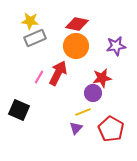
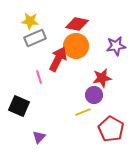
red arrow: moved 14 px up
pink line: rotated 48 degrees counterclockwise
purple circle: moved 1 px right, 2 px down
black square: moved 4 px up
purple triangle: moved 37 px left, 9 px down
